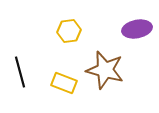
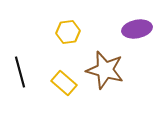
yellow hexagon: moved 1 px left, 1 px down
yellow rectangle: rotated 20 degrees clockwise
